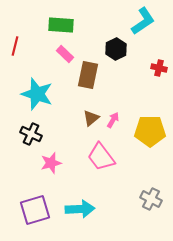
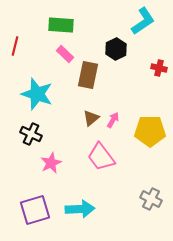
pink star: rotated 10 degrees counterclockwise
